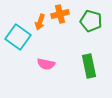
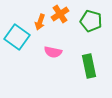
orange cross: rotated 18 degrees counterclockwise
cyan square: moved 1 px left
pink semicircle: moved 7 px right, 12 px up
